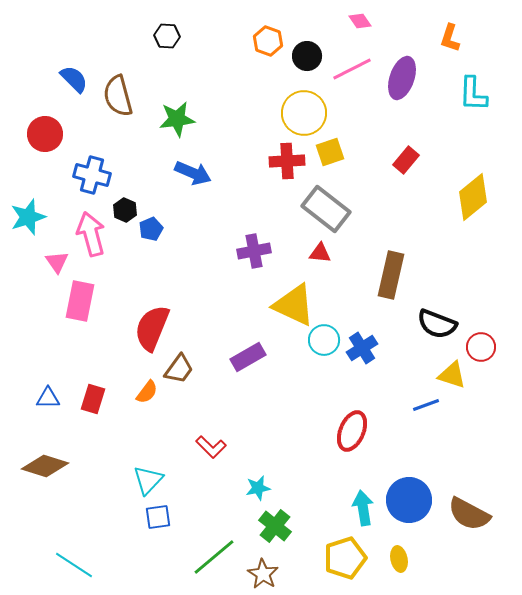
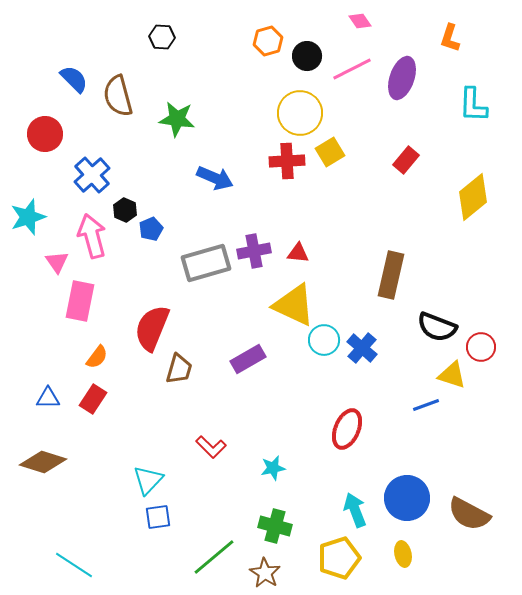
black hexagon at (167, 36): moved 5 px left, 1 px down
orange hexagon at (268, 41): rotated 24 degrees clockwise
cyan L-shape at (473, 94): moved 11 px down
yellow circle at (304, 113): moved 4 px left
green star at (177, 119): rotated 15 degrees clockwise
yellow square at (330, 152): rotated 12 degrees counterclockwise
blue arrow at (193, 173): moved 22 px right, 5 px down
blue cross at (92, 175): rotated 33 degrees clockwise
gray rectangle at (326, 209): moved 120 px left, 54 px down; rotated 54 degrees counterclockwise
pink arrow at (91, 234): moved 1 px right, 2 px down
red triangle at (320, 253): moved 22 px left
black semicircle at (437, 324): moved 3 px down
blue cross at (362, 348): rotated 16 degrees counterclockwise
purple rectangle at (248, 357): moved 2 px down
brown trapezoid at (179, 369): rotated 20 degrees counterclockwise
orange semicircle at (147, 392): moved 50 px left, 35 px up
red rectangle at (93, 399): rotated 16 degrees clockwise
red ellipse at (352, 431): moved 5 px left, 2 px up
brown diamond at (45, 466): moved 2 px left, 4 px up
cyan star at (258, 488): moved 15 px right, 20 px up
blue circle at (409, 500): moved 2 px left, 2 px up
cyan arrow at (363, 508): moved 8 px left, 2 px down; rotated 12 degrees counterclockwise
green cross at (275, 526): rotated 24 degrees counterclockwise
yellow pentagon at (345, 558): moved 6 px left
yellow ellipse at (399, 559): moved 4 px right, 5 px up
brown star at (263, 574): moved 2 px right, 1 px up
